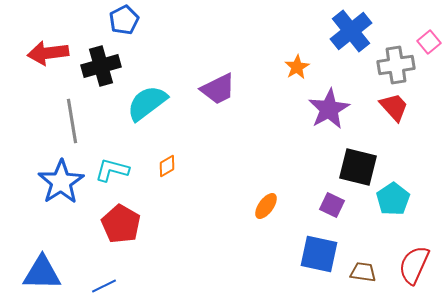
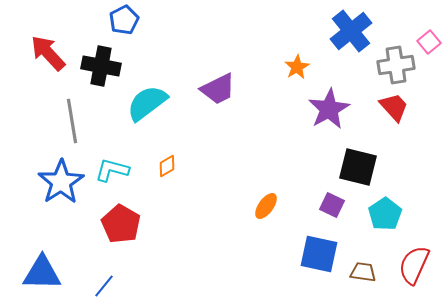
red arrow: rotated 54 degrees clockwise
black cross: rotated 27 degrees clockwise
cyan pentagon: moved 8 px left, 15 px down
blue line: rotated 25 degrees counterclockwise
